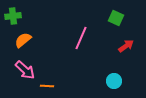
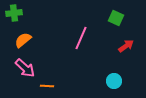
green cross: moved 1 px right, 3 px up
pink arrow: moved 2 px up
